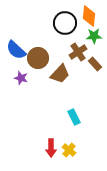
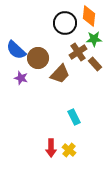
green star: moved 3 px down
